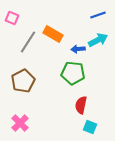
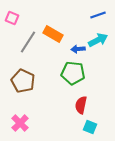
brown pentagon: rotated 20 degrees counterclockwise
